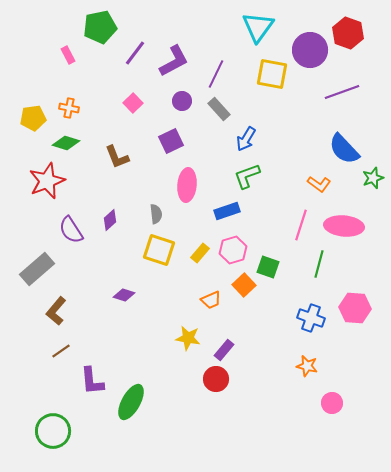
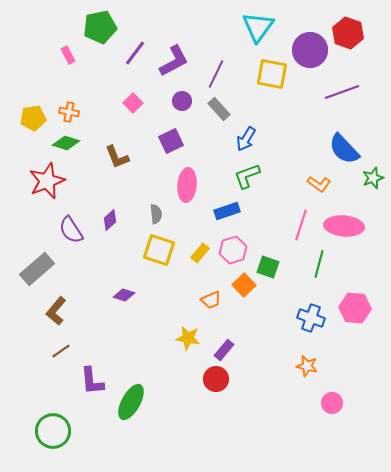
orange cross at (69, 108): moved 4 px down
